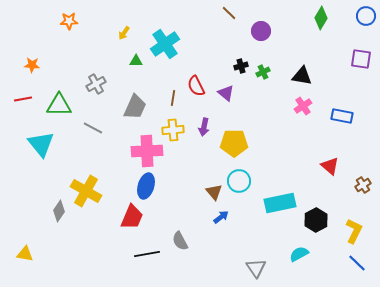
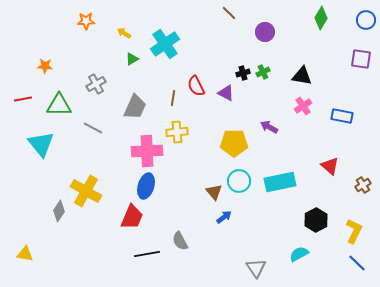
blue circle at (366, 16): moved 4 px down
orange star at (69, 21): moved 17 px right
purple circle at (261, 31): moved 4 px right, 1 px down
yellow arrow at (124, 33): rotated 88 degrees clockwise
green triangle at (136, 61): moved 4 px left, 2 px up; rotated 32 degrees counterclockwise
orange star at (32, 65): moved 13 px right, 1 px down
black cross at (241, 66): moved 2 px right, 7 px down
purple triangle at (226, 93): rotated 12 degrees counterclockwise
purple arrow at (204, 127): moved 65 px right; rotated 108 degrees clockwise
yellow cross at (173, 130): moved 4 px right, 2 px down
cyan rectangle at (280, 203): moved 21 px up
blue arrow at (221, 217): moved 3 px right
